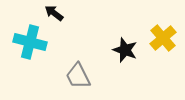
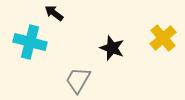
black star: moved 13 px left, 2 px up
gray trapezoid: moved 4 px down; rotated 56 degrees clockwise
